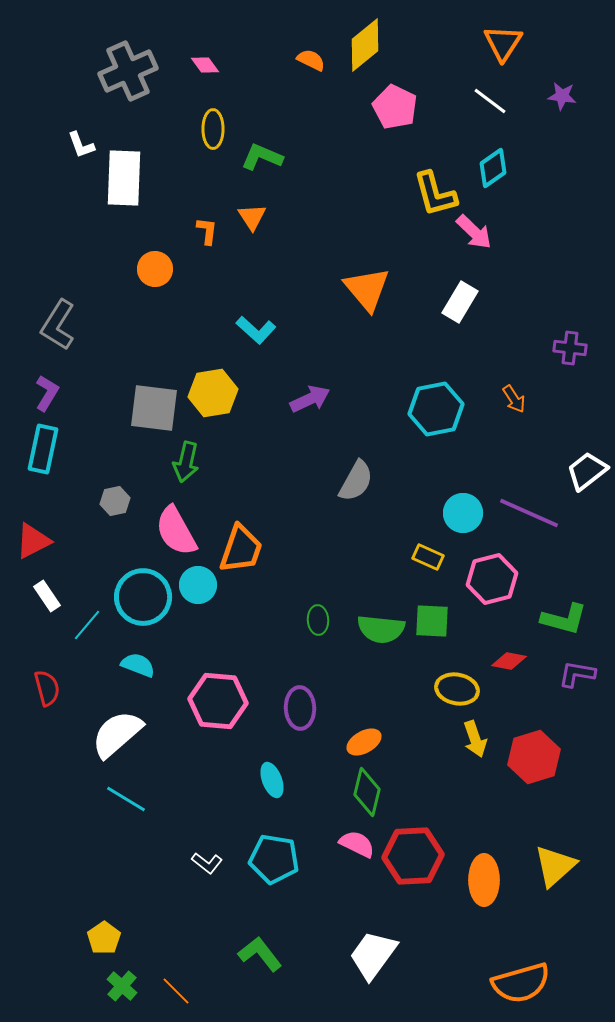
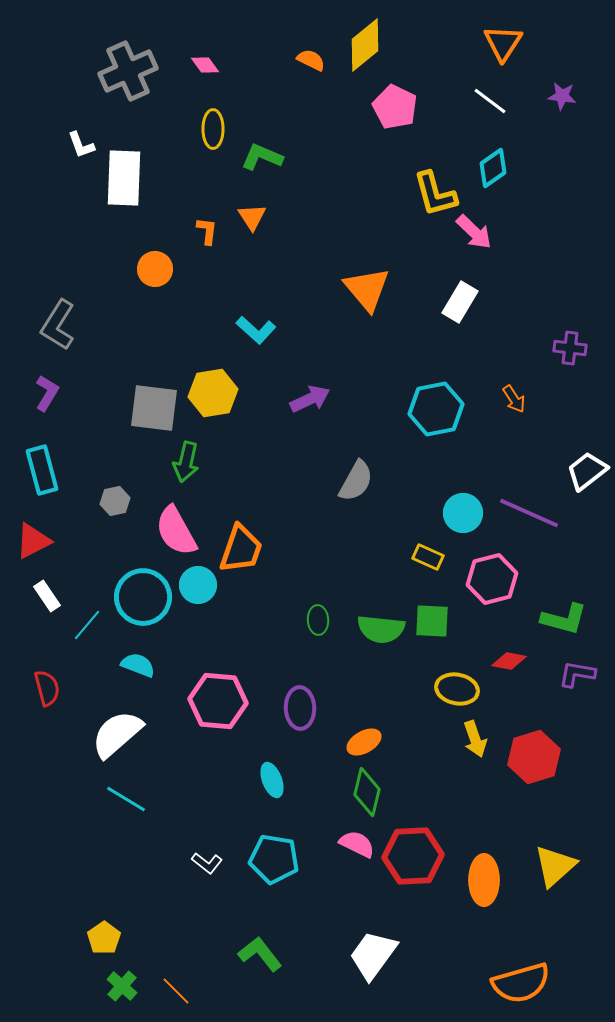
cyan rectangle at (43, 449): moved 1 px left, 21 px down; rotated 27 degrees counterclockwise
